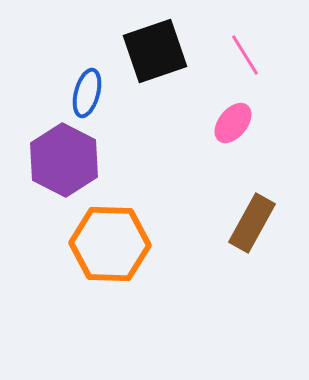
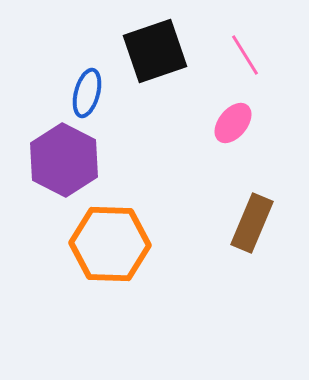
brown rectangle: rotated 6 degrees counterclockwise
